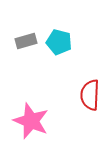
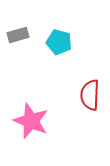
gray rectangle: moved 8 px left, 6 px up
